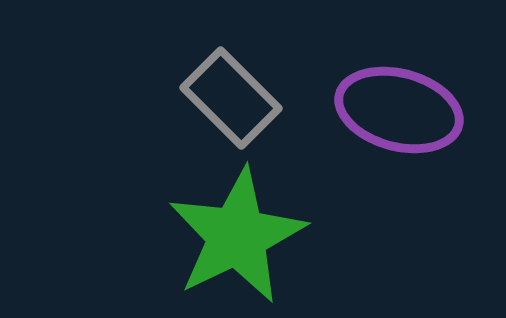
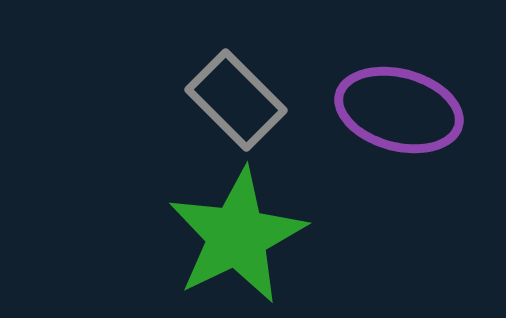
gray rectangle: moved 5 px right, 2 px down
